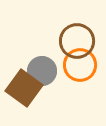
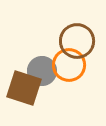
orange circle: moved 11 px left
brown square: rotated 18 degrees counterclockwise
